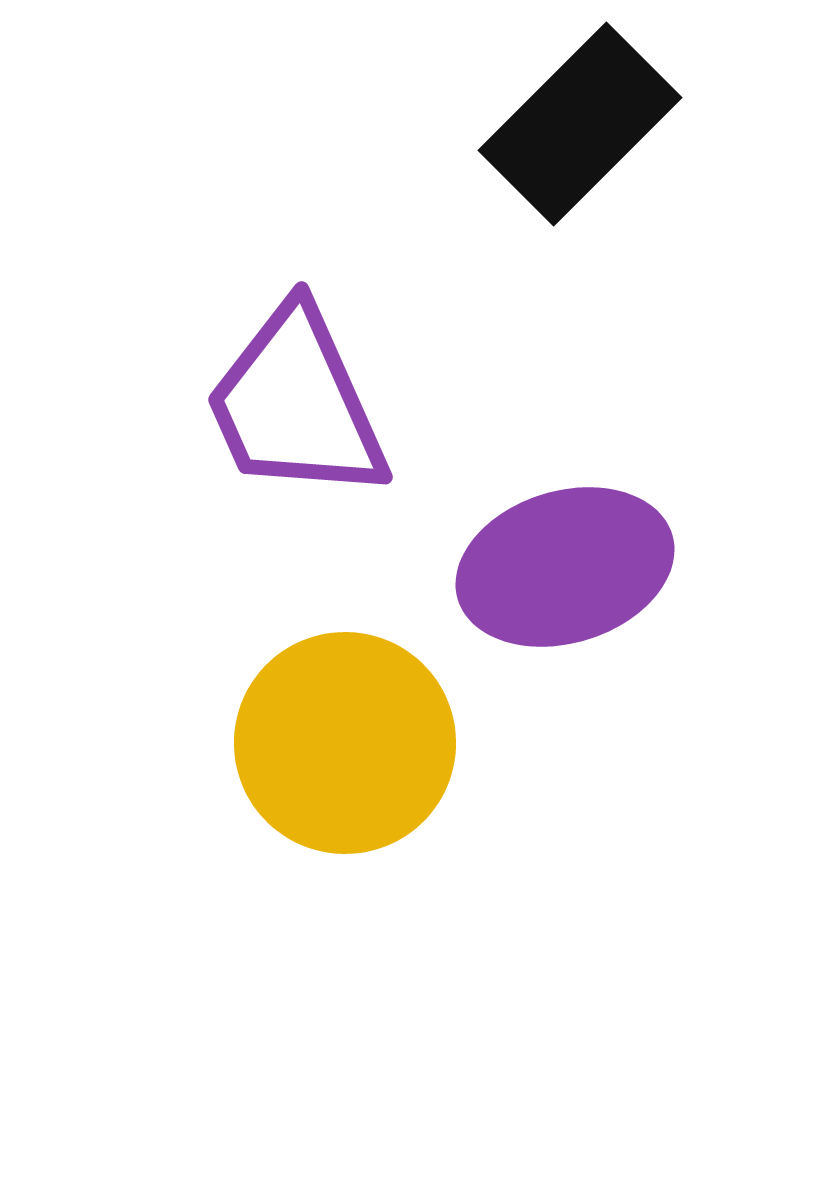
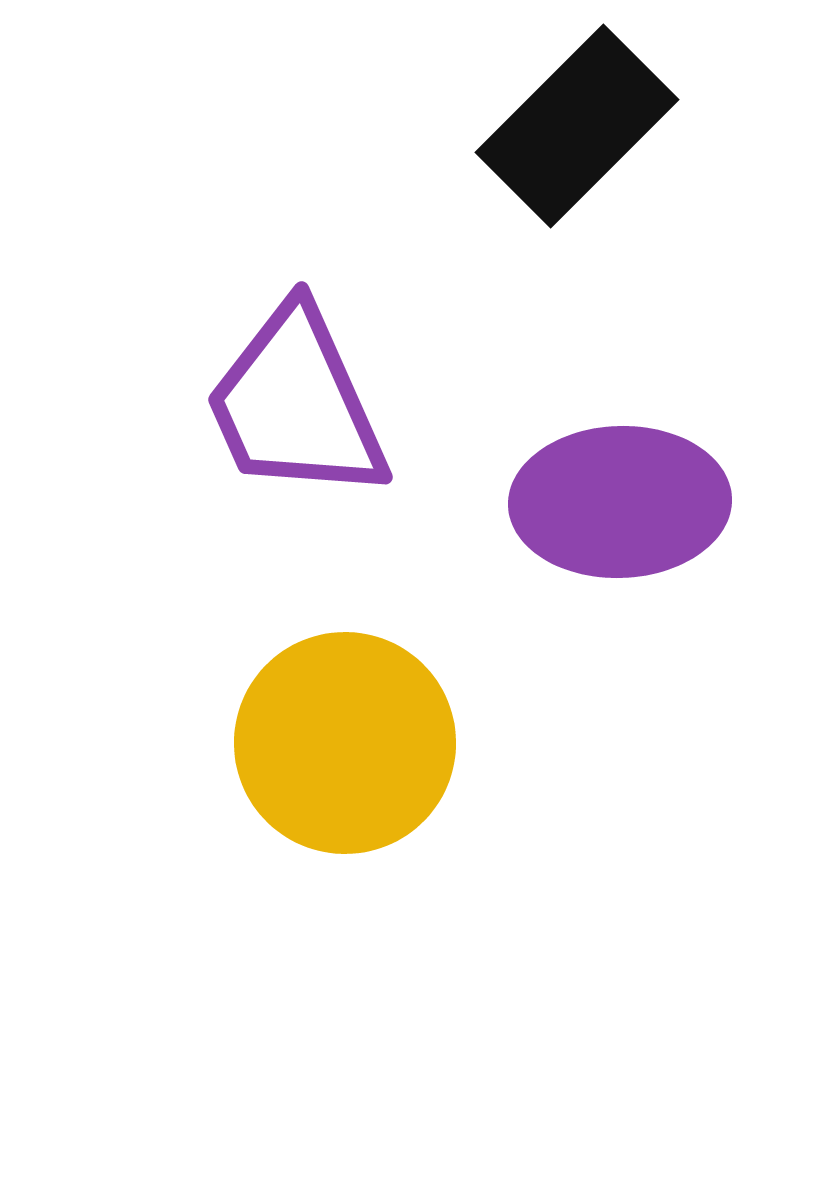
black rectangle: moved 3 px left, 2 px down
purple ellipse: moved 55 px right, 65 px up; rotated 15 degrees clockwise
